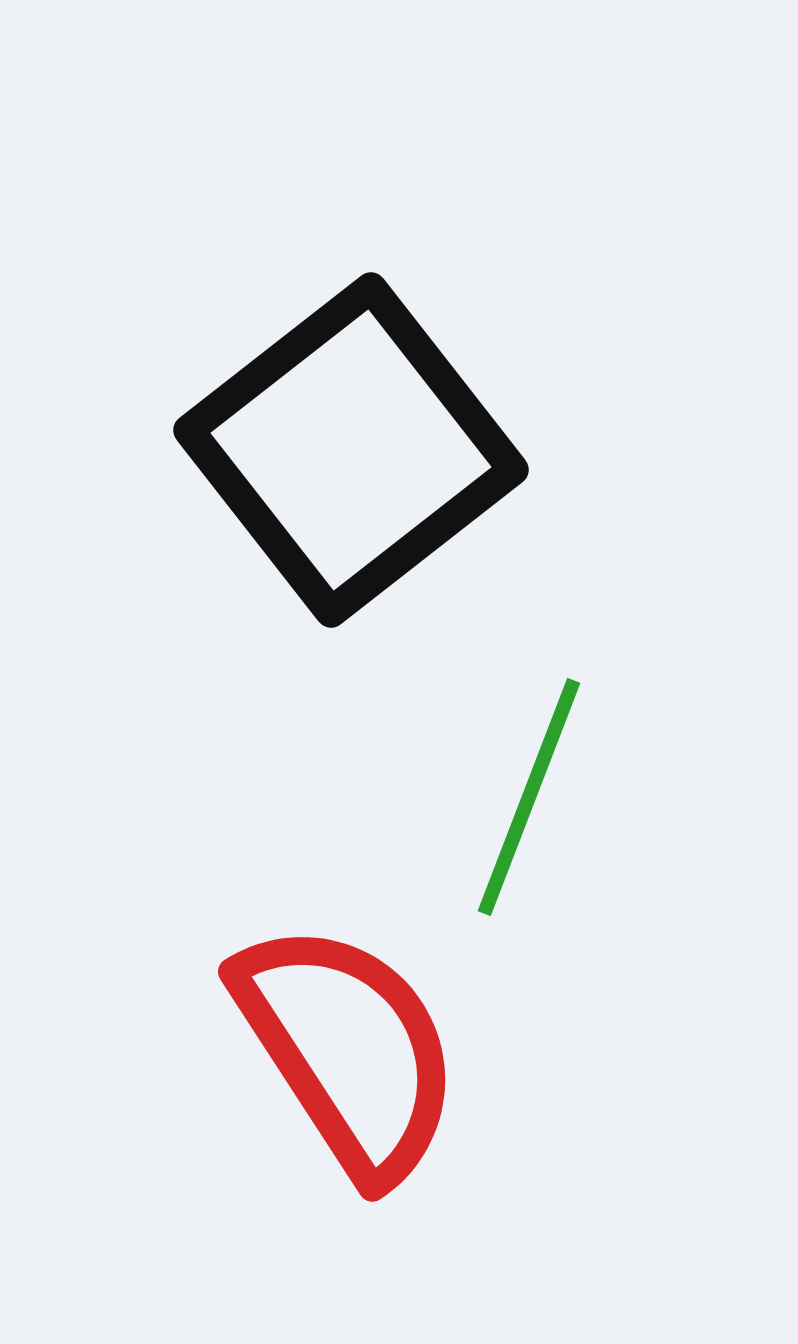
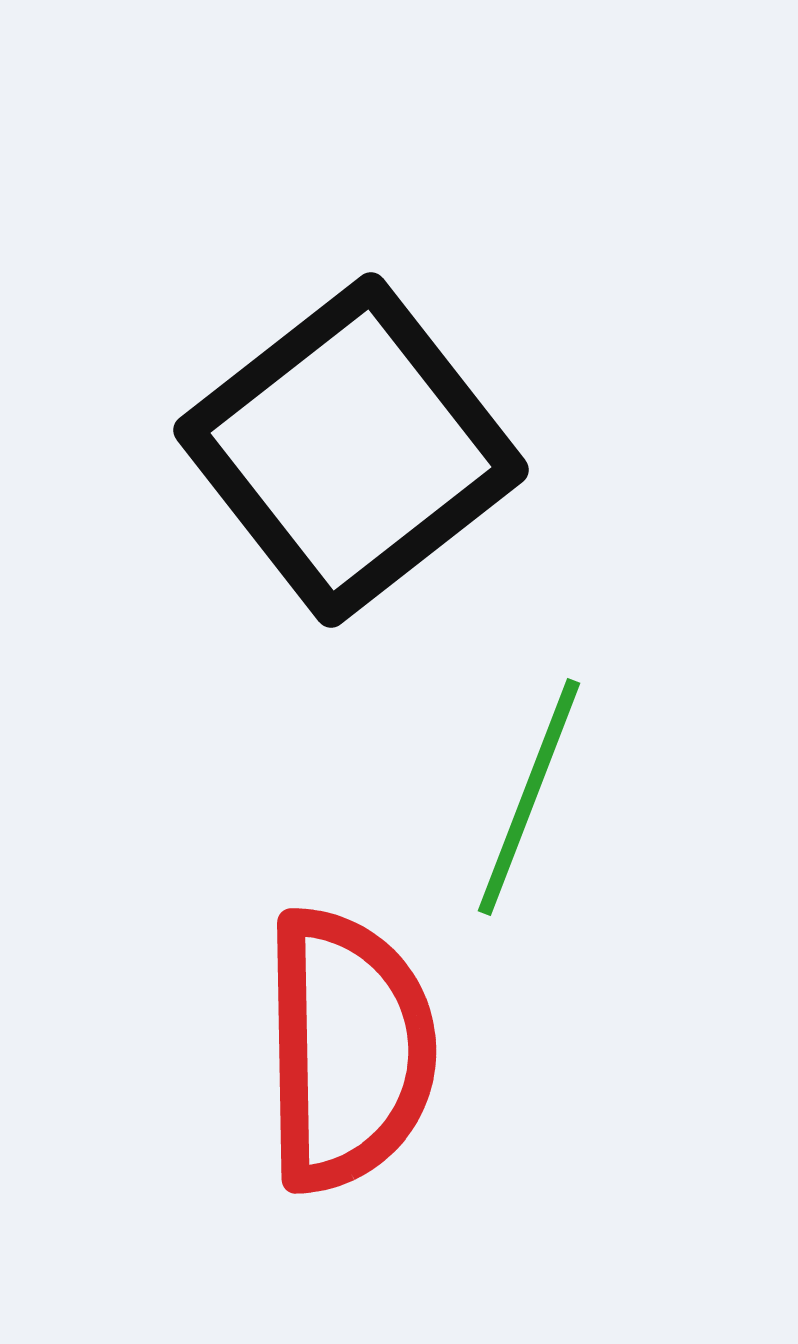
red semicircle: rotated 32 degrees clockwise
